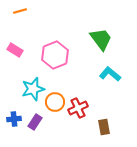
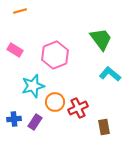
cyan star: moved 3 px up
